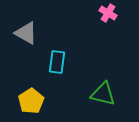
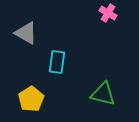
yellow pentagon: moved 2 px up
